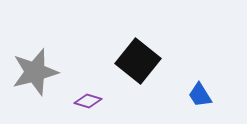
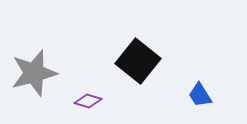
gray star: moved 1 px left, 1 px down
